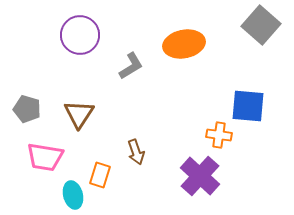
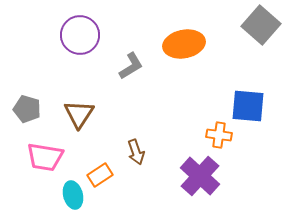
orange rectangle: rotated 40 degrees clockwise
